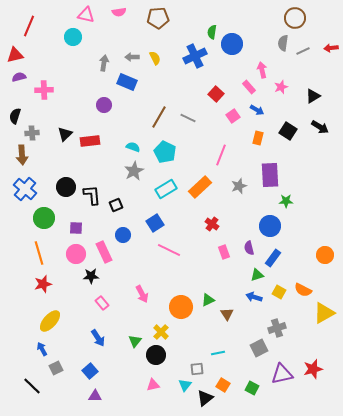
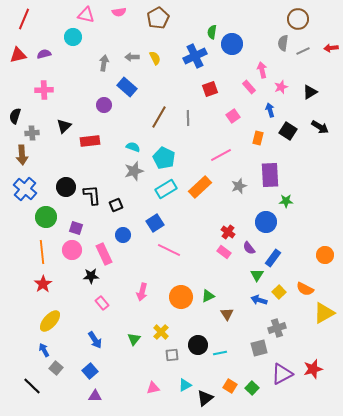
brown pentagon at (158, 18): rotated 25 degrees counterclockwise
brown circle at (295, 18): moved 3 px right, 1 px down
red line at (29, 26): moved 5 px left, 7 px up
red triangle at (15, 55): moved 3 px right
purple semicircle at (19, 77): moved 25 px right, 23 px up
blue rectangle at (127, 82): moved 5 px down; rotated 18 degrees clockwise
red square at (216, 94): moved 6 px left, 5 px up; rotated 28 degrees clockwise
black triangle at (313, 96): moved 3 px left, 4 px up
blue arrow at (257, 110): moved 13 px right; rotated 136 degrees counterclockwise
gray line at (188, 118): rotated 63 degrees clockwise
black triangle at (65, 134): moved 1 px left, 8 px up
cyan pentagon at (165, 152): moved 1 px left, 6 px down
pink line at (221, 155): rotated 40 degrees clockwise
gray star at (134, 171): rotated 12 degrees clockwise
green circle at (44, 218): moved 2 px right, 1 px up
red cross at (212, 224): moved 16 px right, 8 px down
blue circle at (270, 226): moved 4 px left, 4 px up
purple square at (76, 228): rotated 16 degrees clockwise
purple semicircle at (249, 248): rotated 24 degrees counterclockwise
pink rectangle at (104, 252): moved 2 px down
pink rectangle at (224, 252): rotated 32 degrees counterclockwise
orange line at (39, 253): moved 3 px right, 1 px up; rotated 10 degrees clockwise
pink circle at (76, 254): moved 4 px left, 4 px up
green triangle at (257, 275): rotated 40 degrees counterclockwise
red star at (43, 284): rotated 18 degrees counterclockwise
orange semicircle at (303, 290): moved 2 px right, 1 px up
yellow square at (279, 292): rotated 16 degrees clockwise
pink arrow at (142, 294): moved 2 px up; rotated 42 degrees clockwise
blue arrow at (254, 297): moved 5 px right, 3 px down
green triangle at (208, 300): moved 4 px up
orange circle at (181, 307): moved 10 px up
blue arrow at (98, 338): moved 3 px left, 2 px down
green triangle at (135, 341): moved 1 px left, 2 px up
gray square at (259, 348): rotated 12 degrees clockwise
blue arrow at (42, 349): moved 2 px right, 1 px down
cyan line at (218, 353): moved 2 px right
black circle at (156, 355): moved 42 px right, 10 px up
gray square at (56, 368): rotated 24 degrees counterclockwise
gray square at (197, 369): moved 25 px left, 14 px up
purple triangle at (282, 374): rotated 15 degrees counterclockwise
pink triangle at (153, 385): moved 3 px down
cyan triangle at (185, 385): rotated 24 degrees clockwise
orange square at (223, 385): moved 7 px right, 1 px down
green square at (252, 388): rotated 16 degrees clockwise
